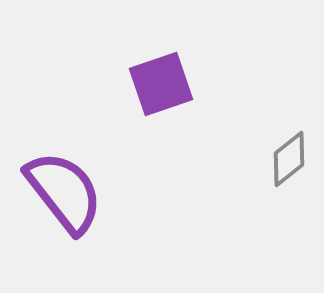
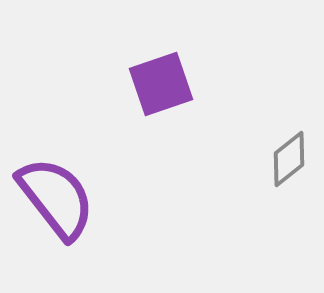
purple semicircle: moved 8 px left, 6 px down
